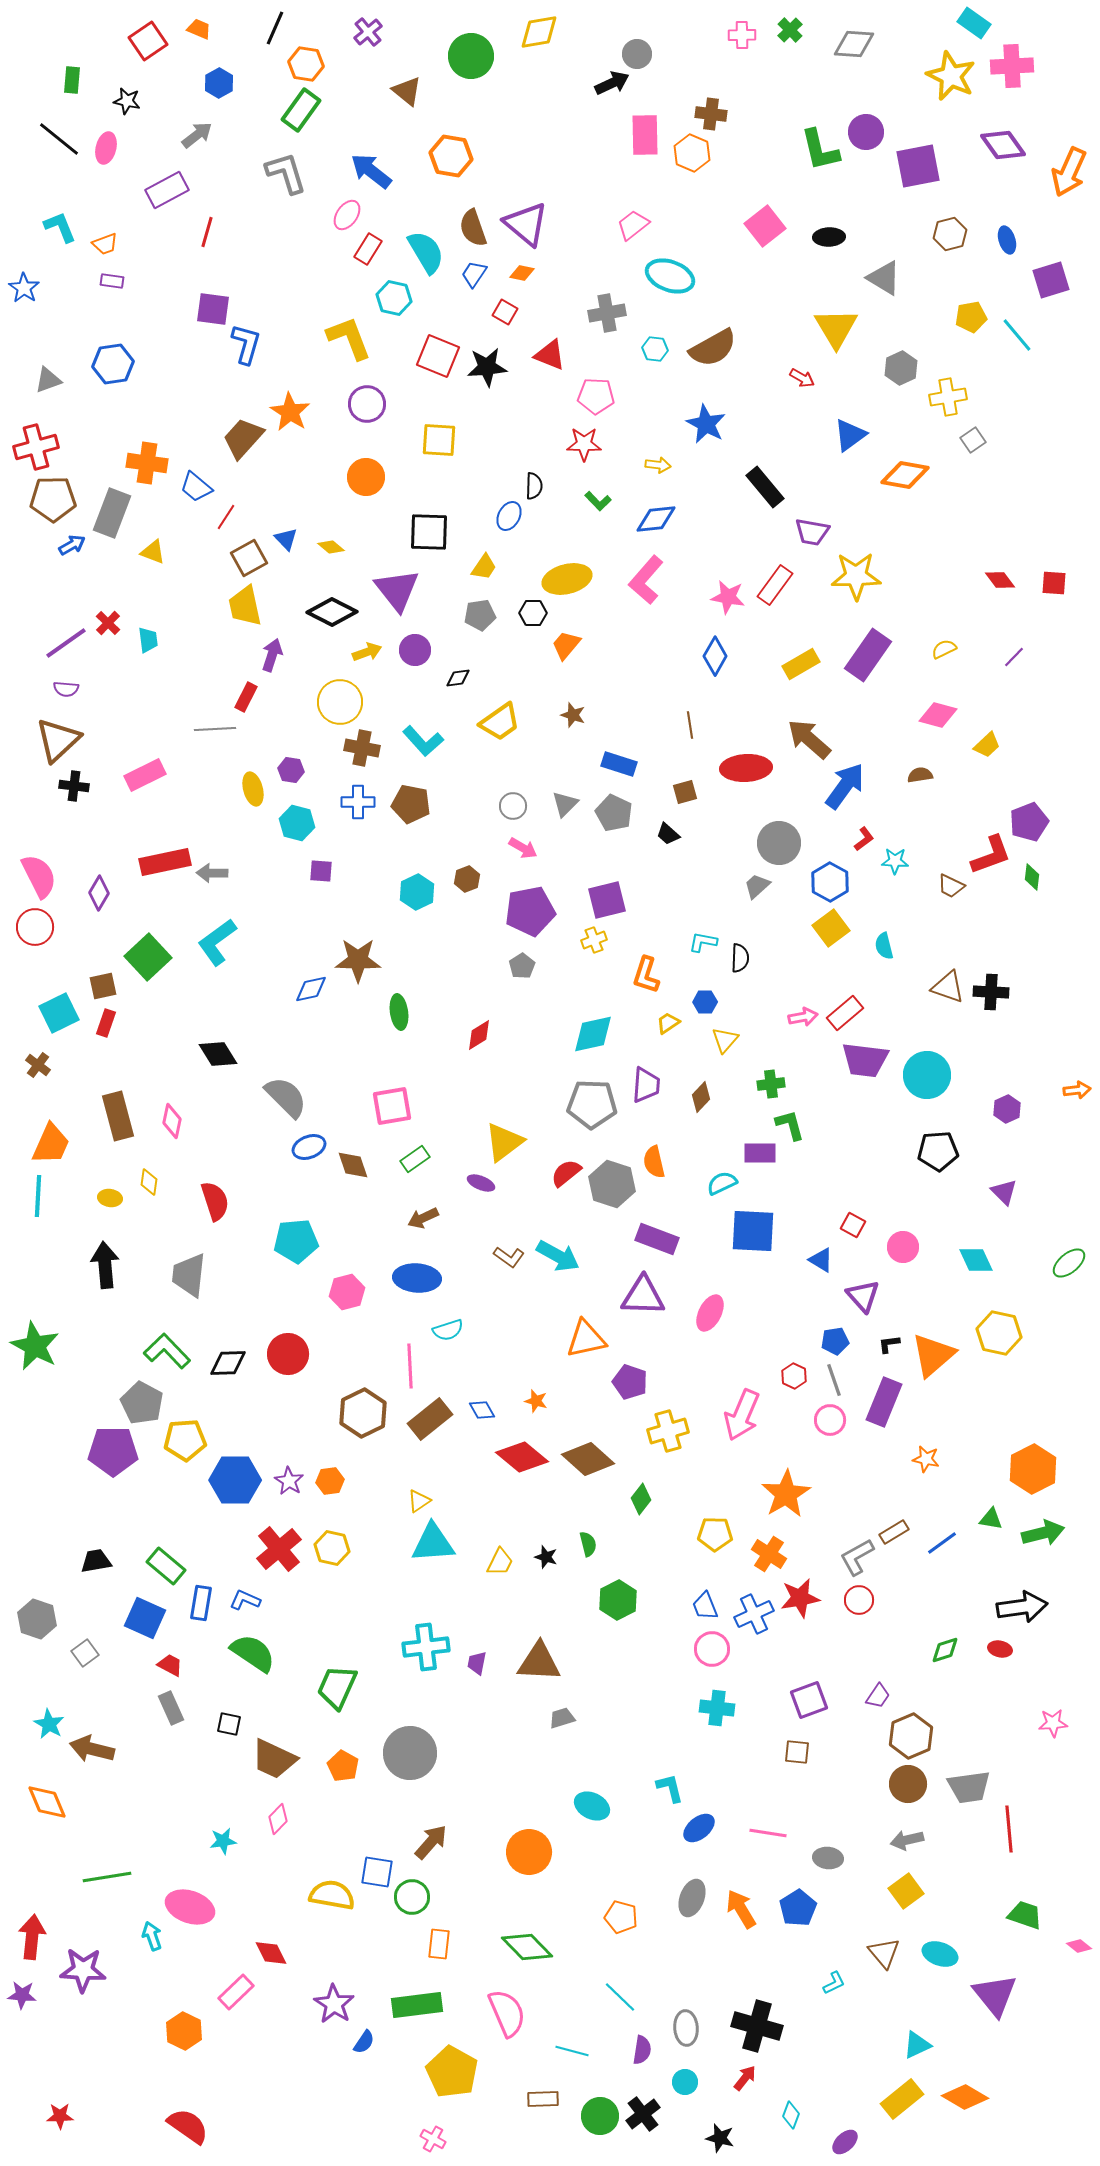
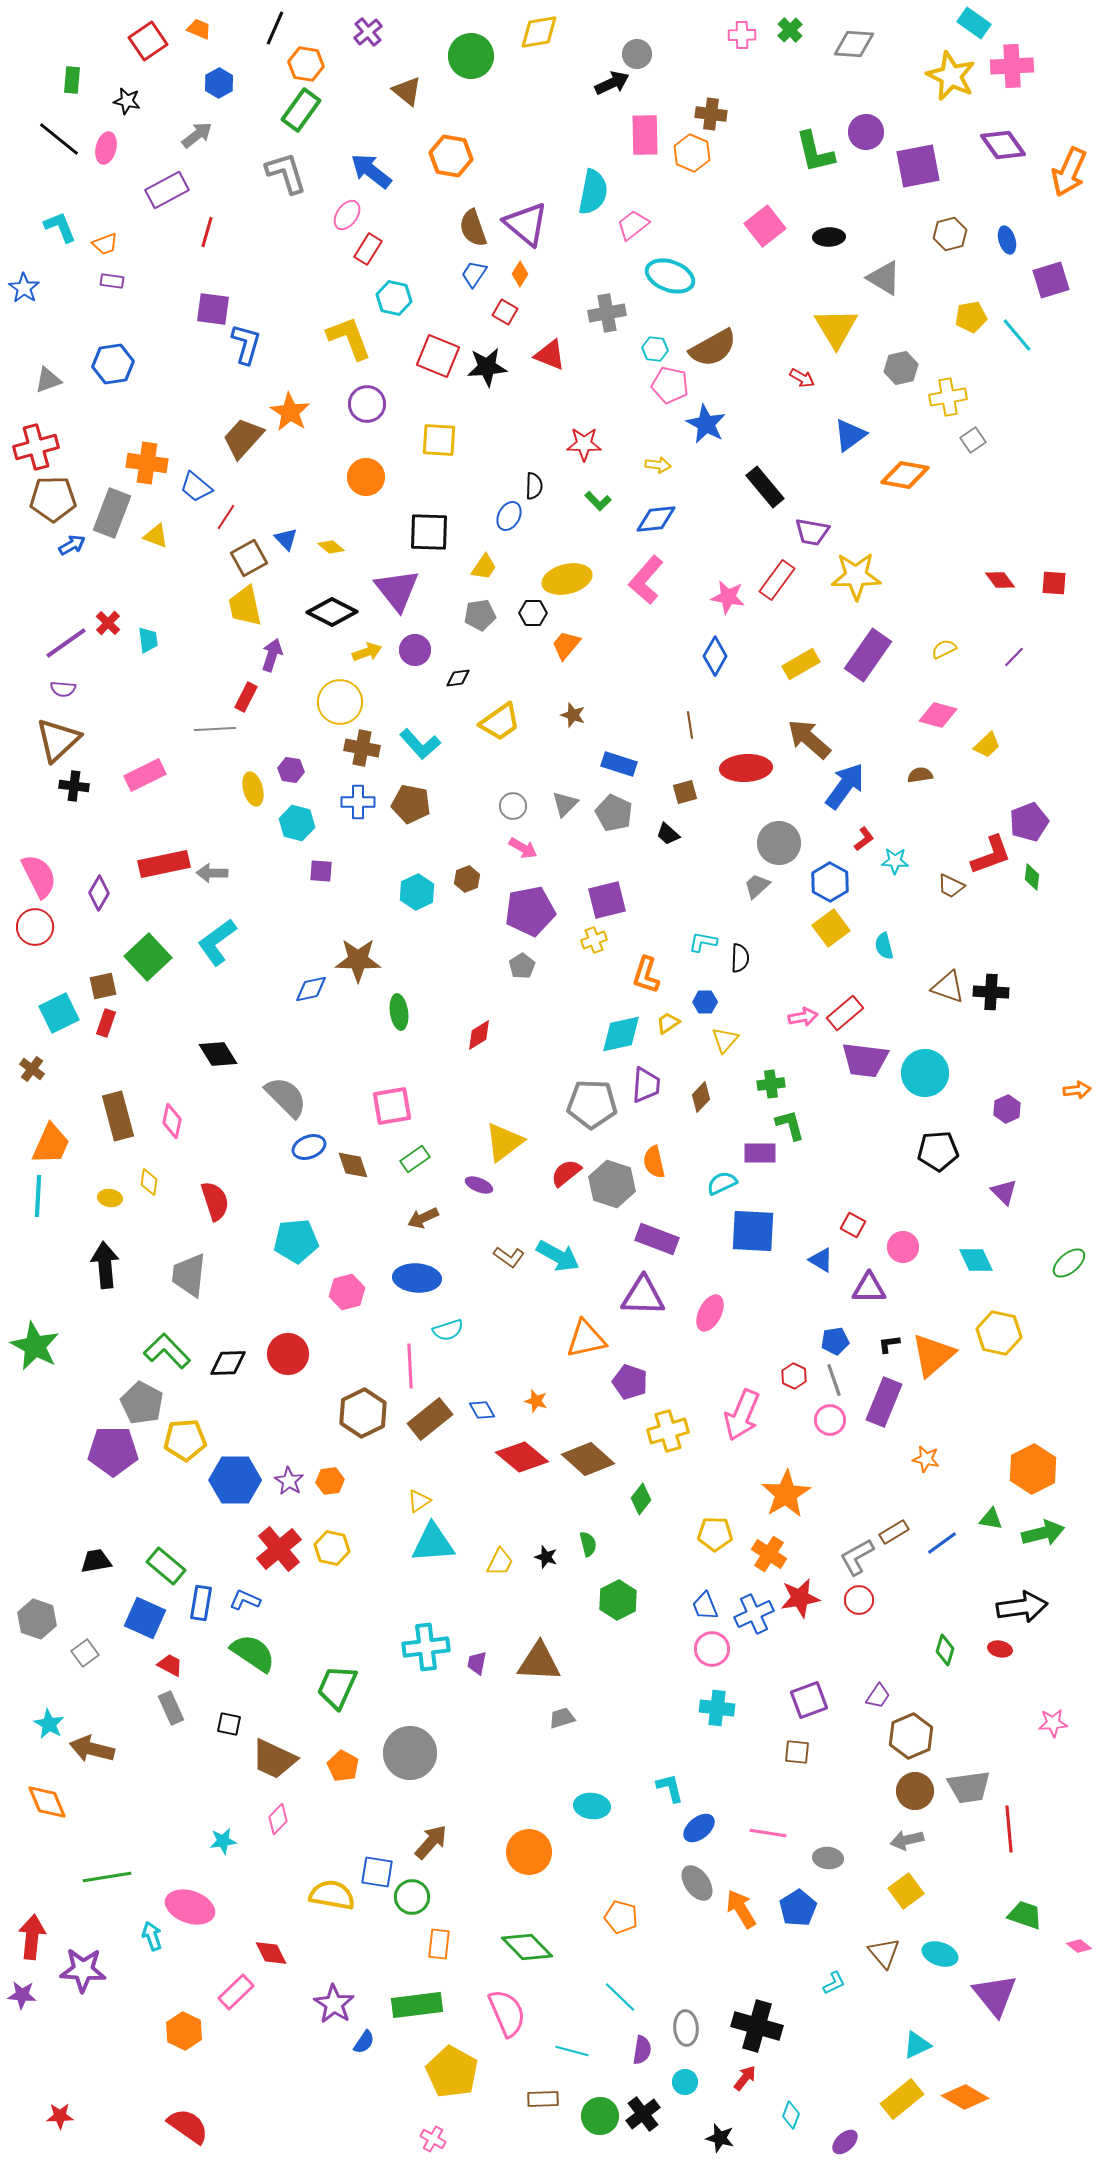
green L-shape at (820, 150): moved 5 px left, 2 px down
cyan semicircle at (426, 252): moved 167 px right, 60 px up; rotated 42 degrees clockwise
orange diamond at (522, 273): moved 2 px left, 1 px down; rotated 70 degrees counterclockwise
gray hexagon at (901, 368): rotated 12 degrees clockwise
pink pentagon at (596, 396): moved 74 px right, 11 px up; rotated 9 degrees clockwise
yellow triangle at (153, 552): moved 3 px right, 16 px up
red rectangle at (775, 585): moved 2 px right, 5 px up
purple semicircle at (66, 689): moved 3 px left
cyan L-shape at (423, 741): moved 3 px left, 3 px down
red rectangle at (165, 862): moved 1 px left, 2 px down
cyan diamond at (593, 1034): moved 28 px right
brown cross at (38, 1065): moved 6 px left, 4 px down
cyan circle at (927, 1075): moved 2 px left, 2 px up
purple ellipse at (481, 1183): moved 2 px left, 2 px down
purple triangle at (863, 1296): moved 6 px right, 8 px up; rotated 48 degrees counterclockwise
green diamond at (945, 1650): rotated 56 degrees counterclockwise
brown circle at (908, 1784): moved 7 px right, 7 px down
cyan ellipse at (592, 1806): rotated 20 degrees counterclockwise
gray ellipse at (692, 1898): moved 5 px right, 15 px up; rotated 57 degrees counterclockwise
